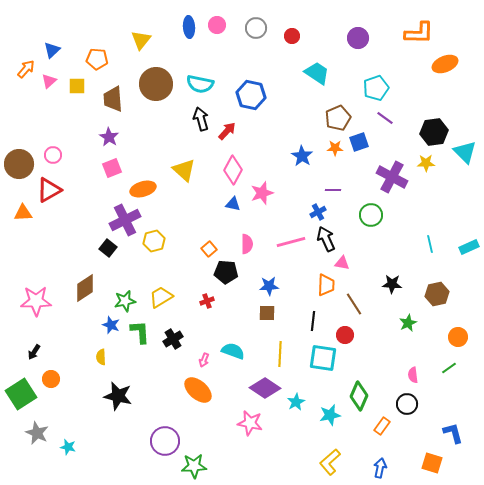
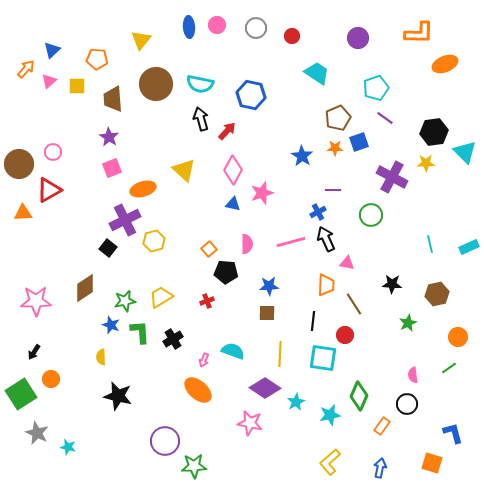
pink circle at (53, 155): moved 3 px up
pink triangle at (342, 263): moved 5 px right
